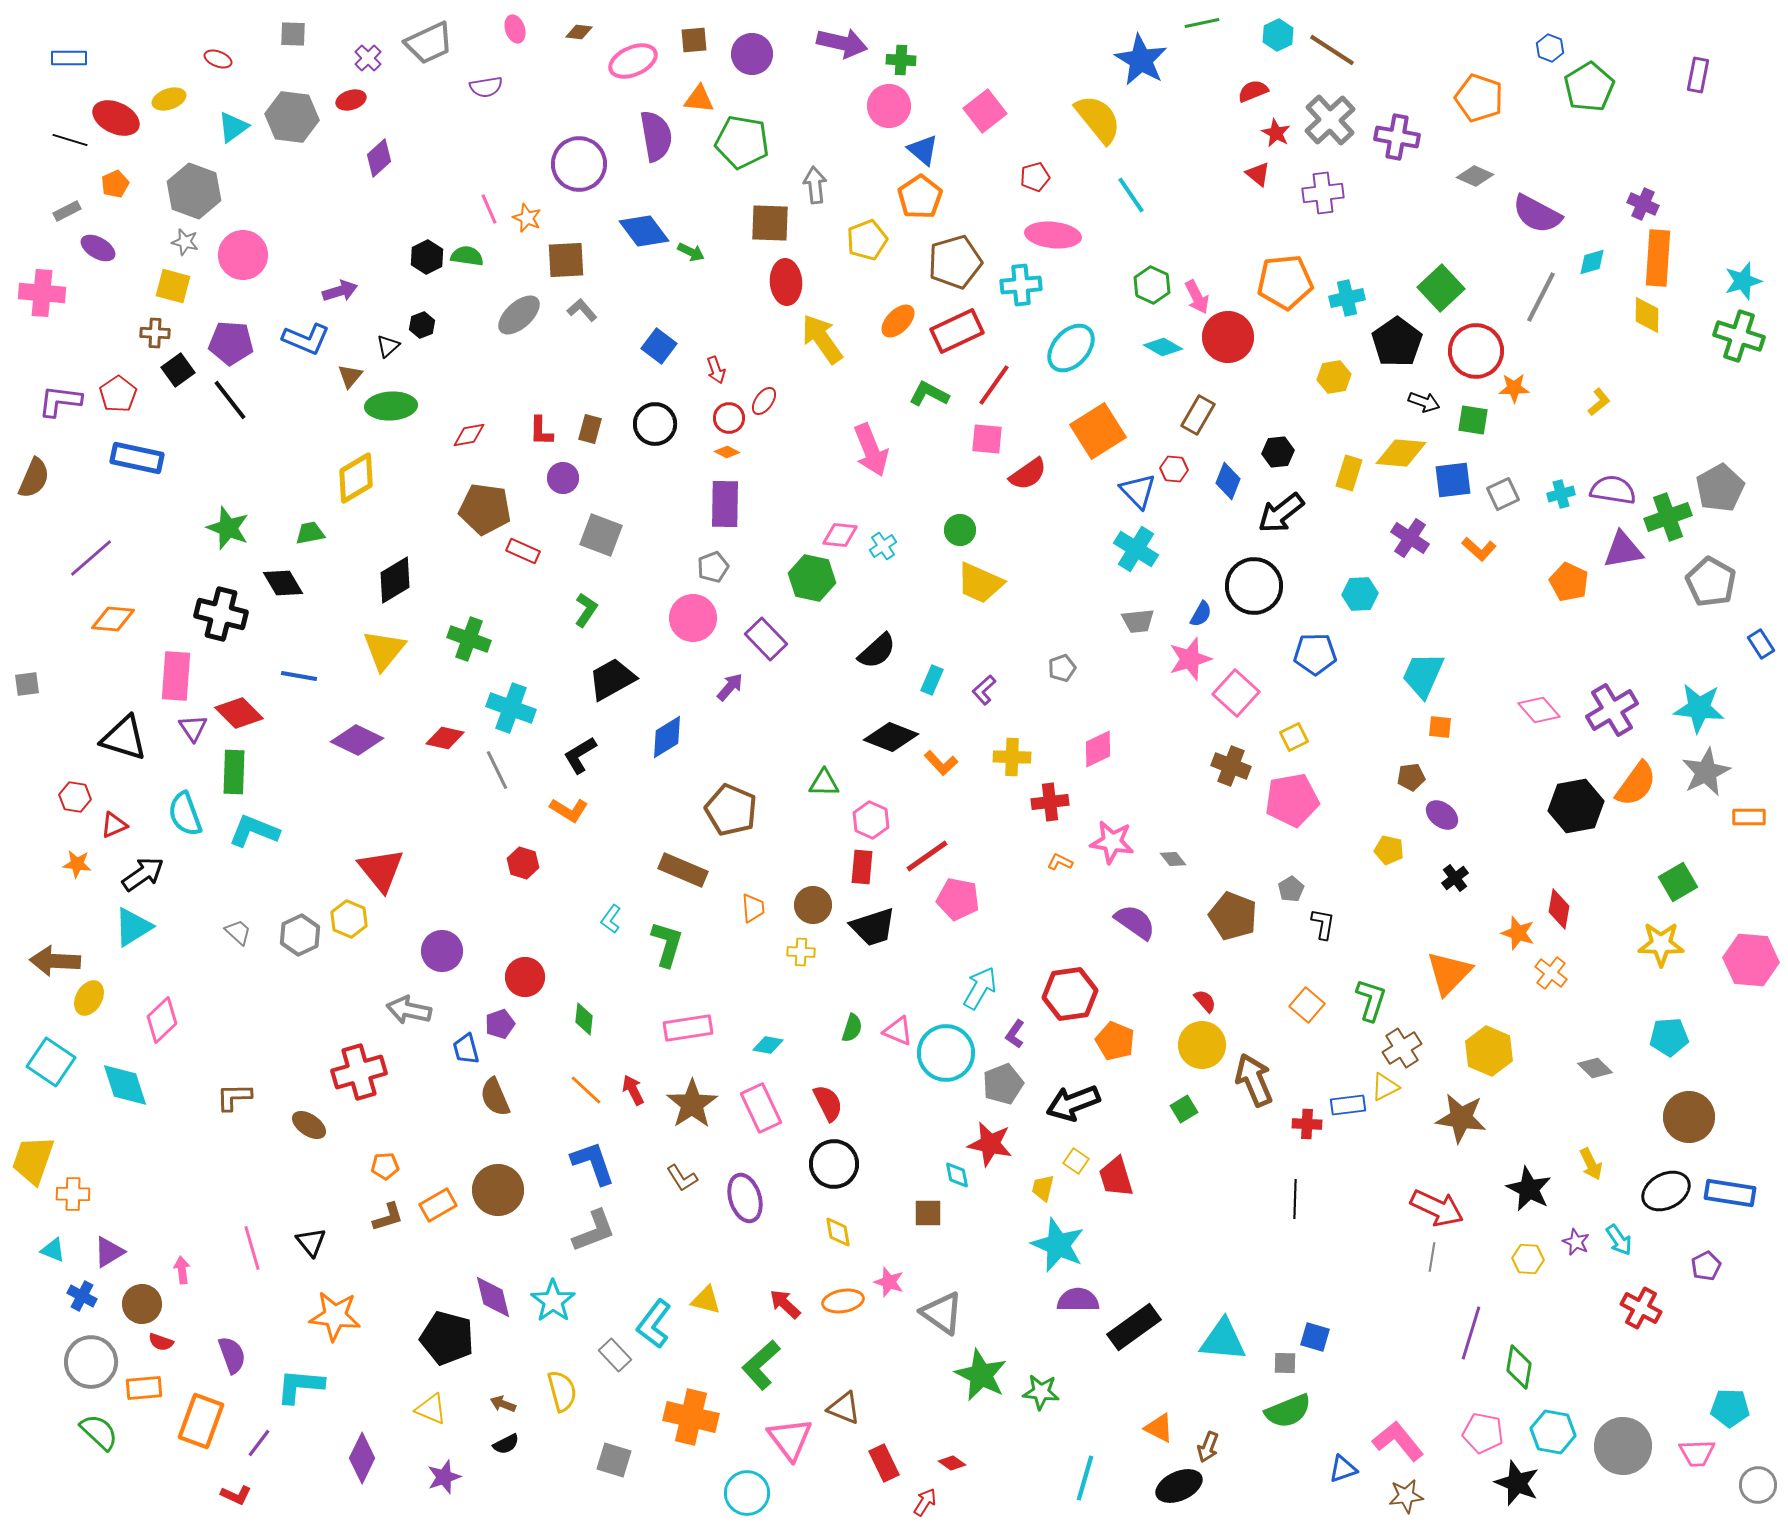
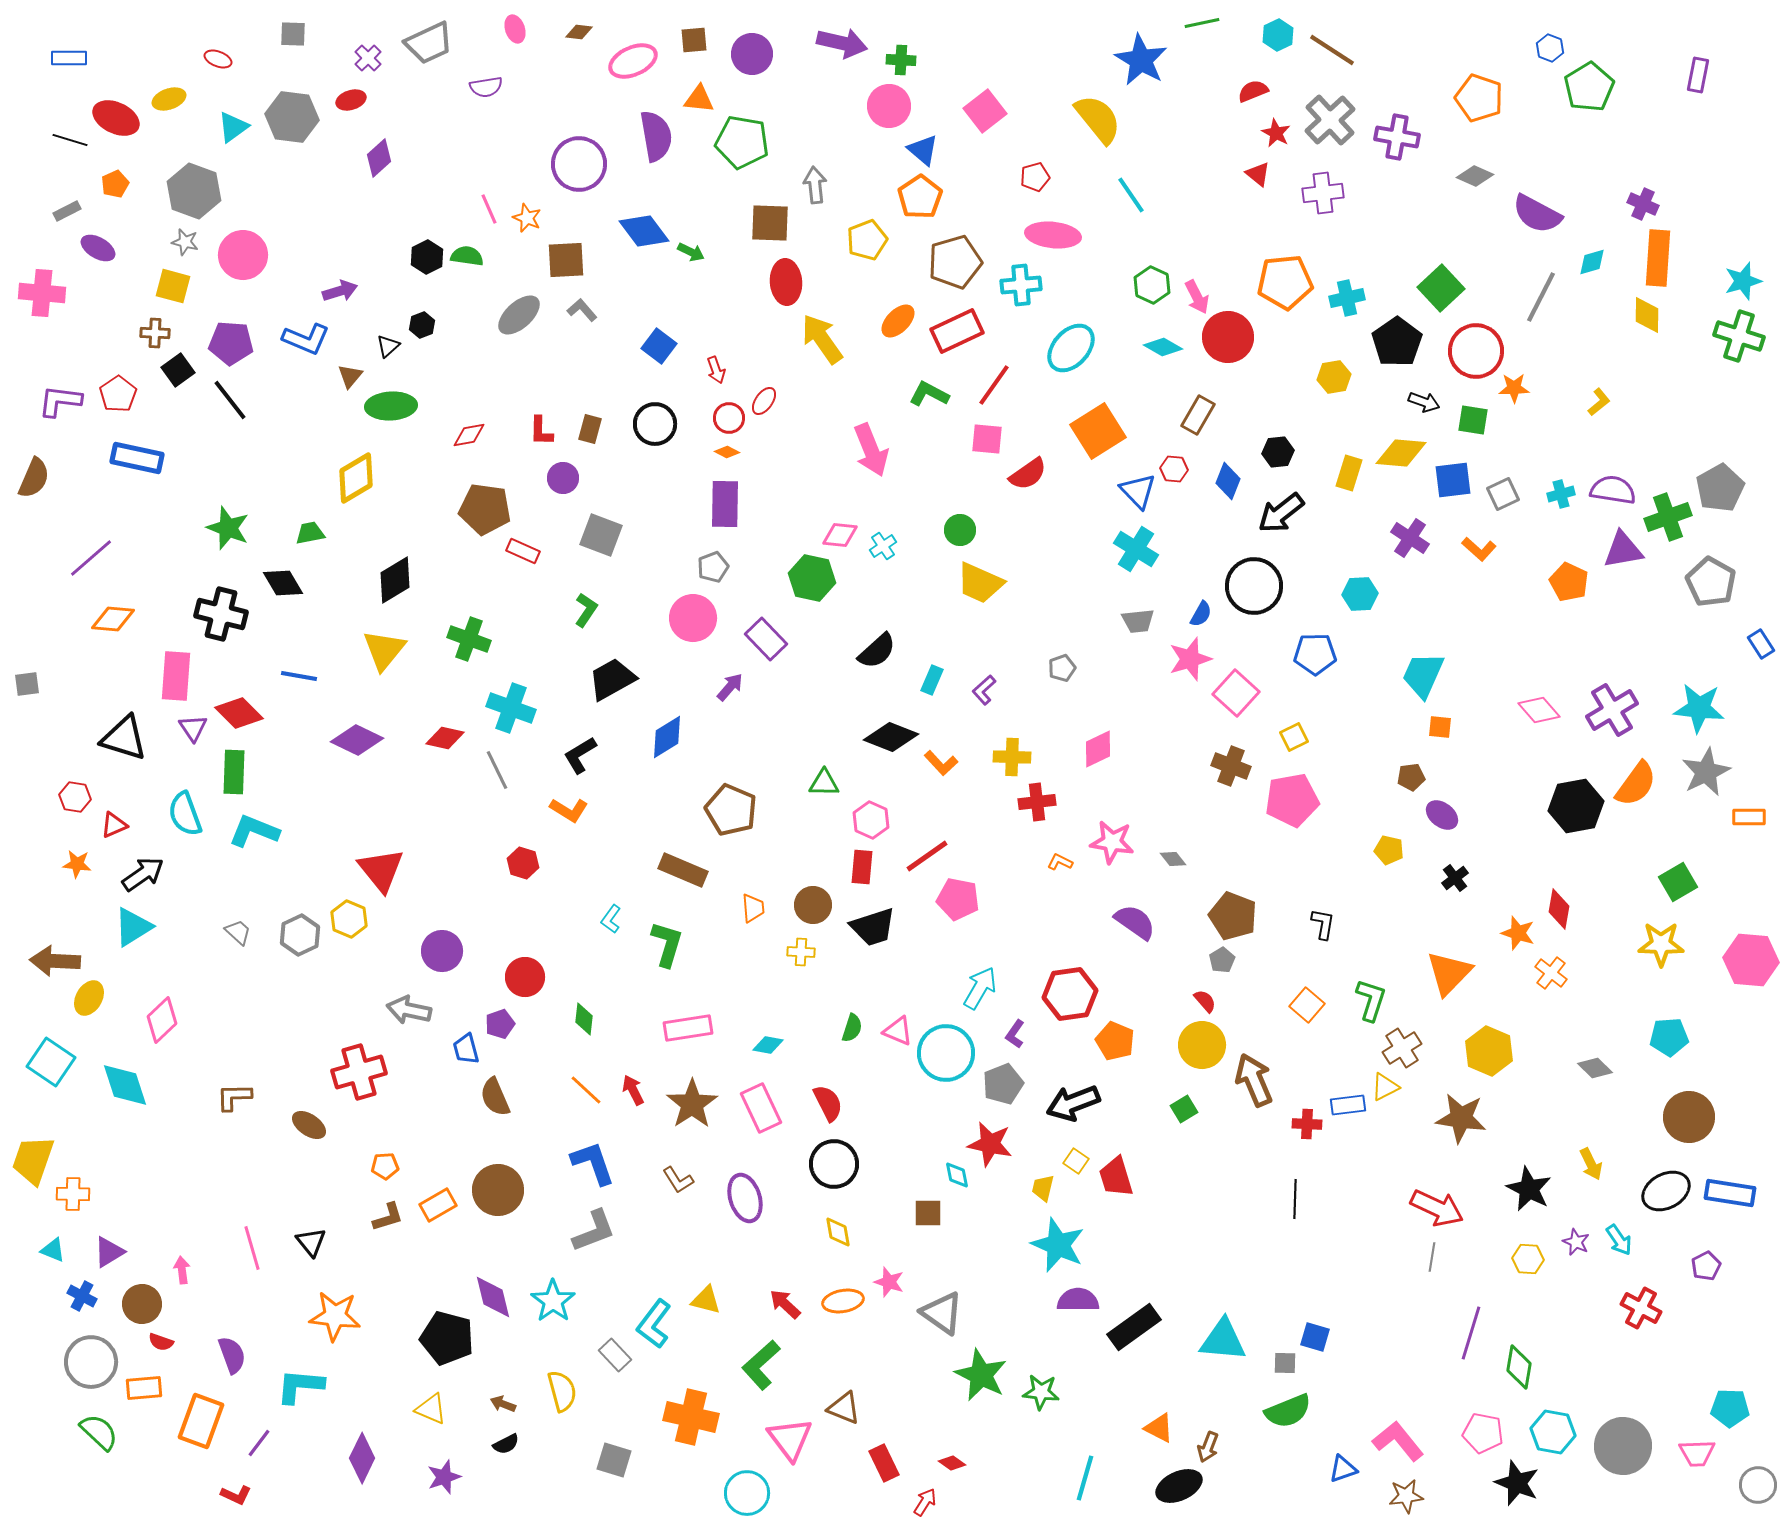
red cross at (1050, 802): moved 13 px left
gray pentagon at (1291, 889): moved 69 px left, 71 px down
brown L-shape at (682, 1178): moved 4 px left, 2 px down
